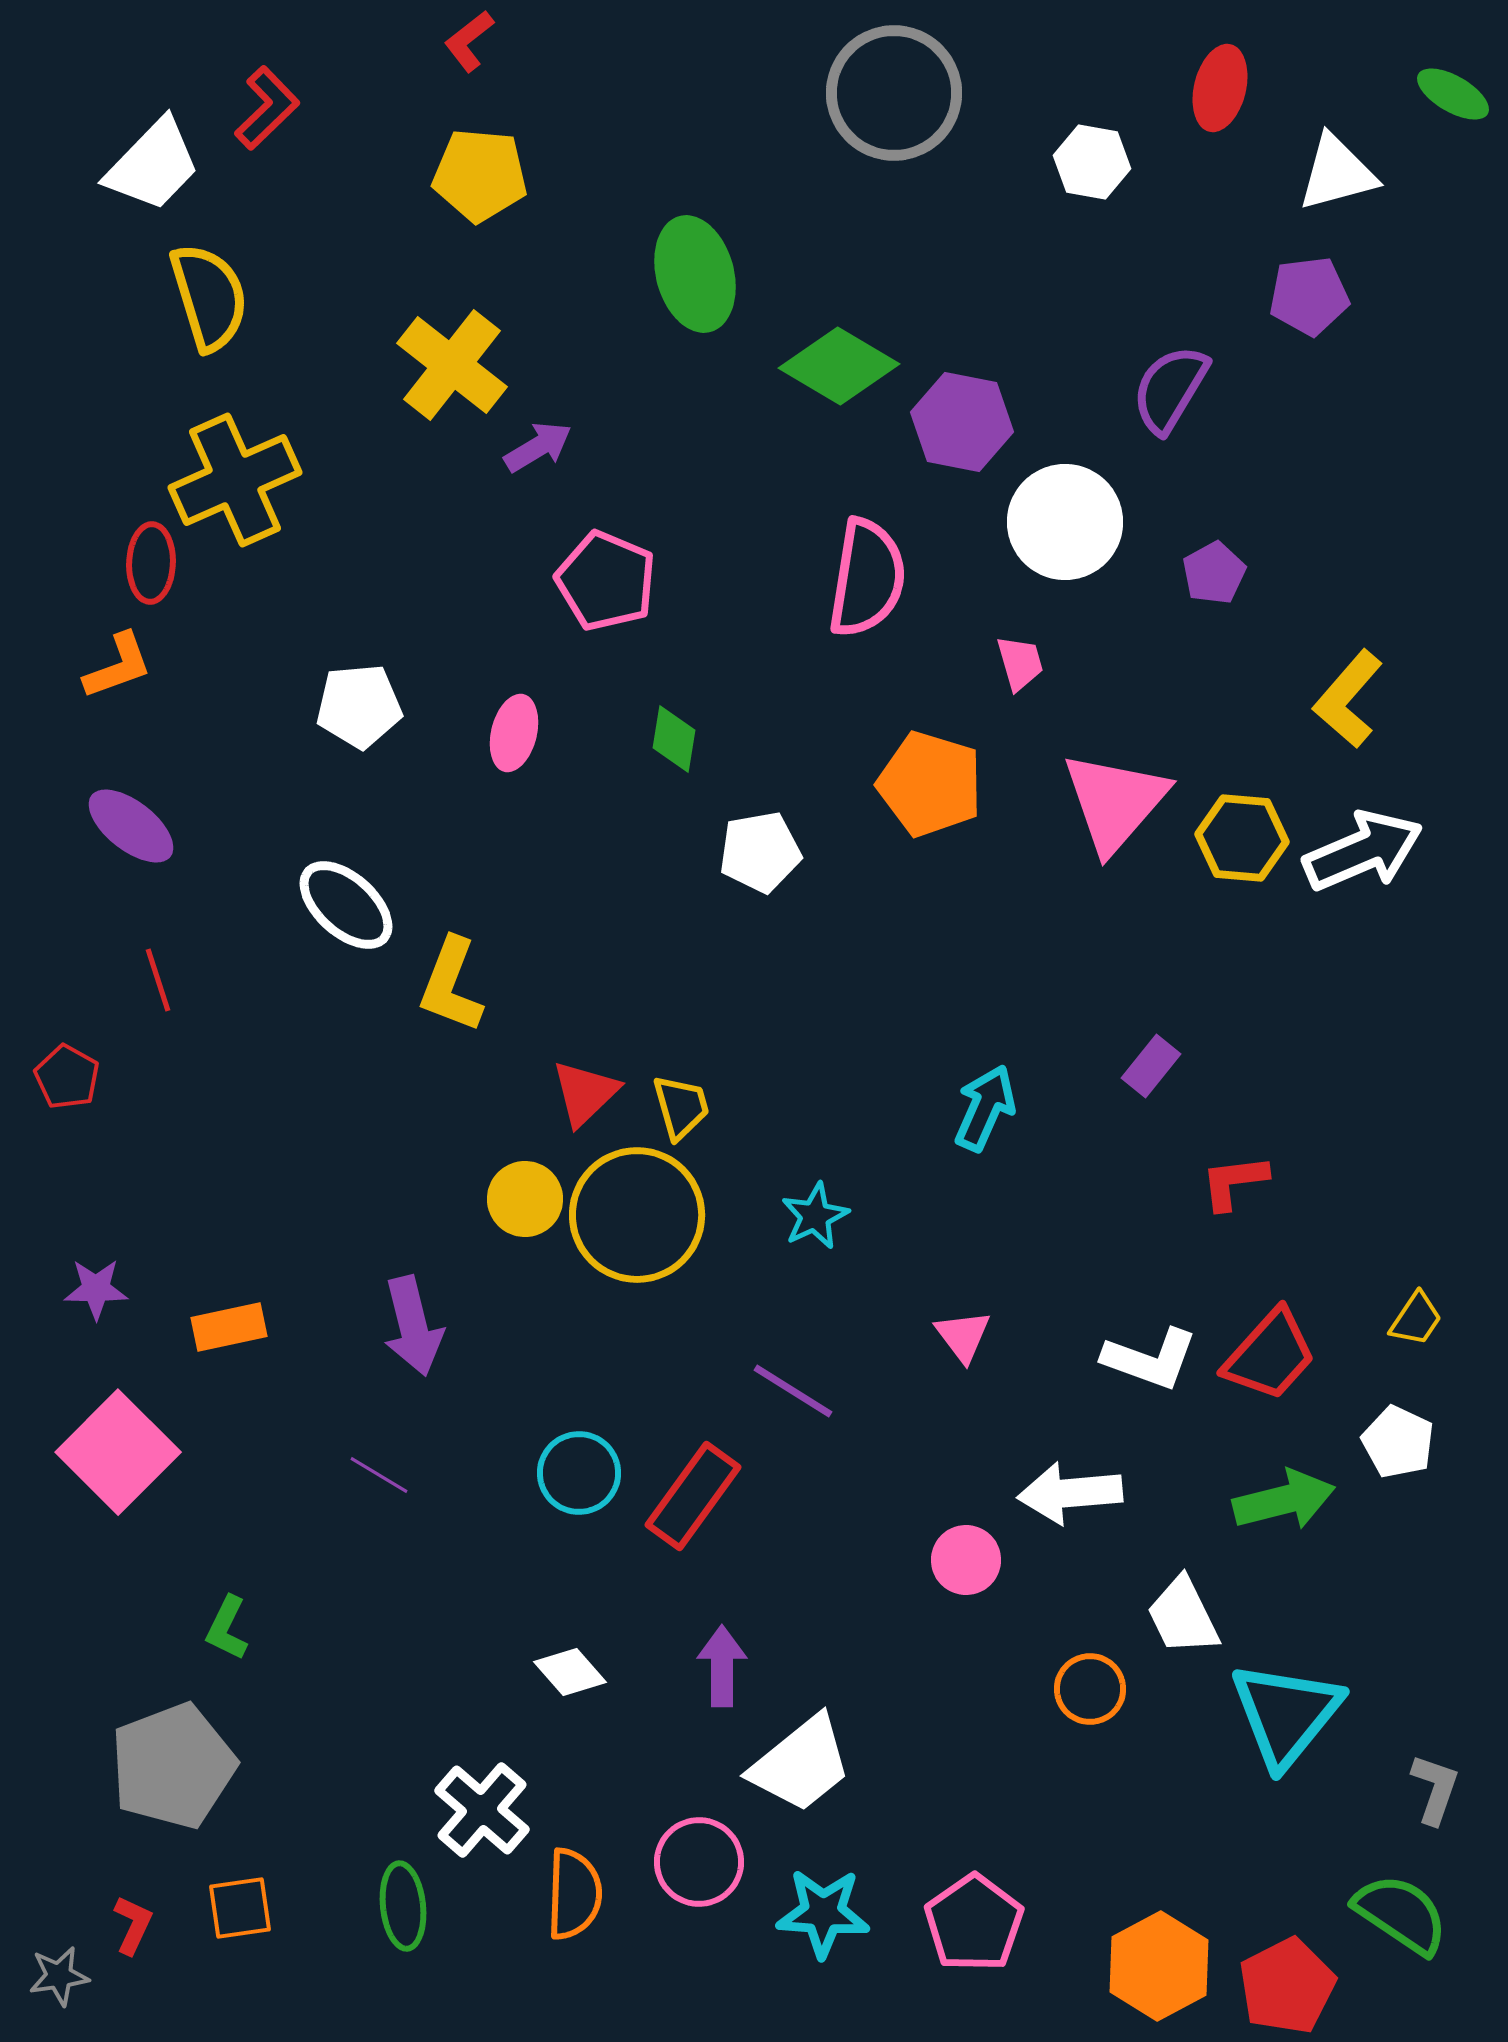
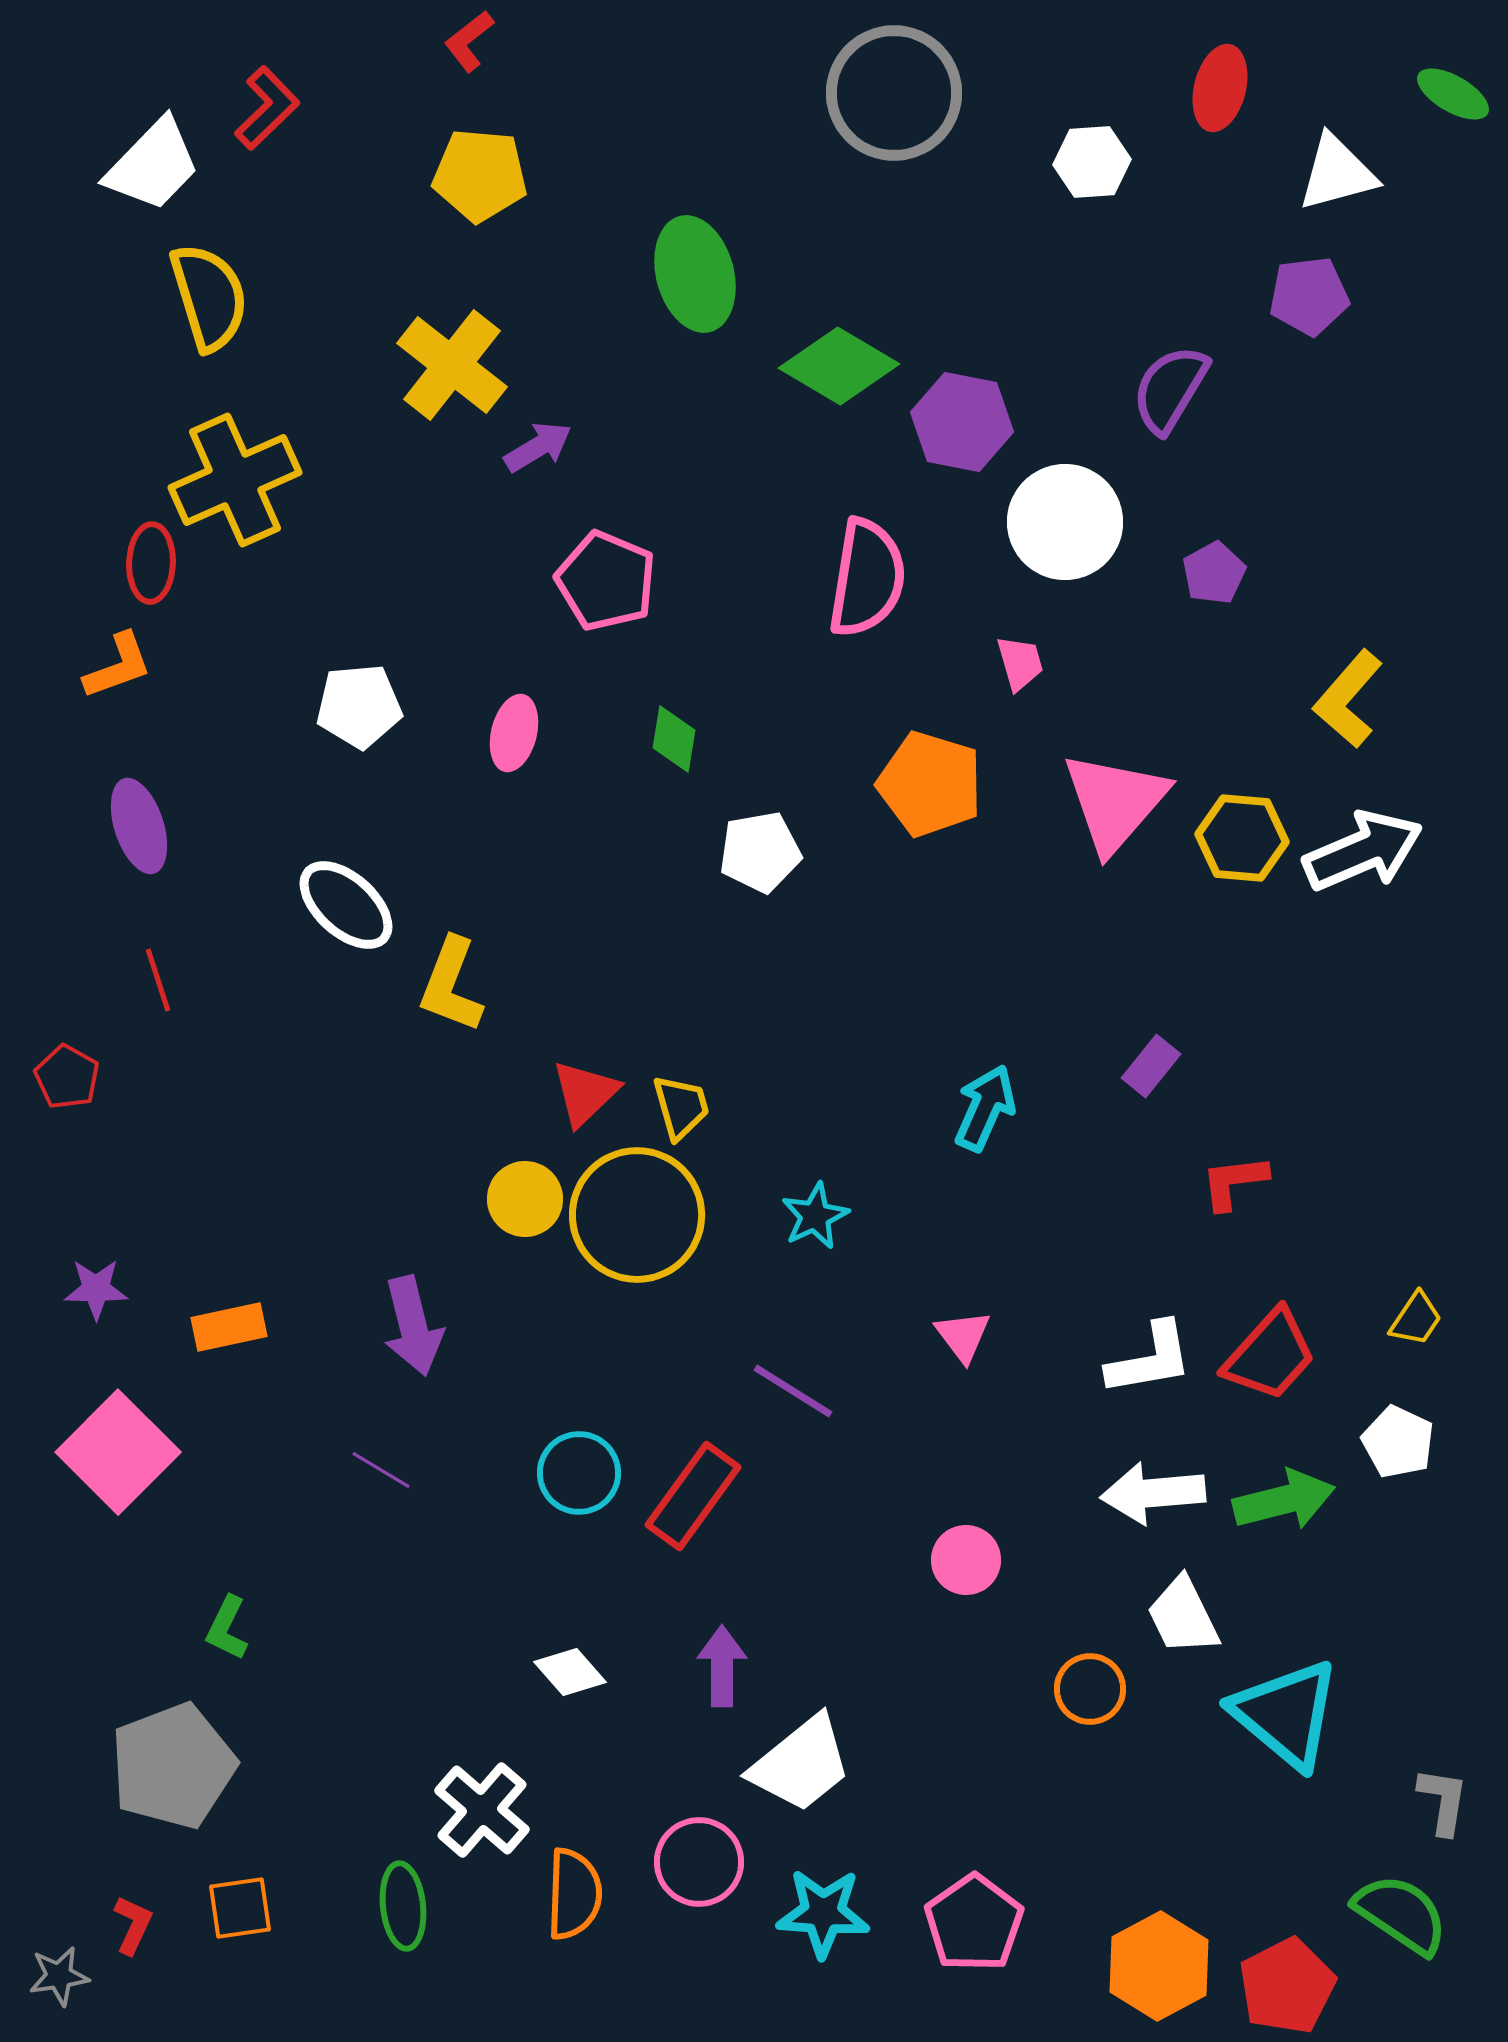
white hexagon at (1092, 162): rotated 14 degrees counterclockwise
purple ellipse at (131, 826): moved 8 px right; rotated 34 degrees clockwise
white L-shape at (1150, 1359): rotated 30 degrees counterclockwise
purple line at (379, 1475): moved 2 px right, 5 px up
white arrow at (1070, 1493): moved 83 px right
cyan triangle at (1286, 1714): rotated 29 degrees counterclockwise
gray L-shape at (1435, 1789): moved 8 px right, 12 px down; rotated 10 degrees counterclockwise
